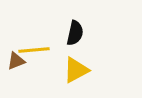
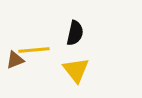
brown triangle: moved 1 px left, 1 px up
yellow triangle: rotated 40 degrees counterclockwise
